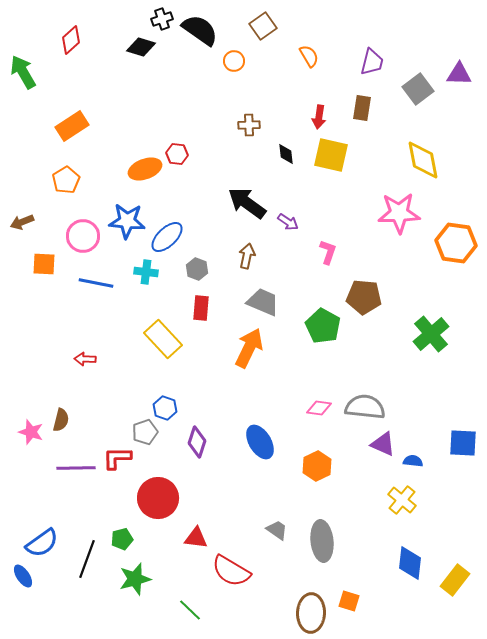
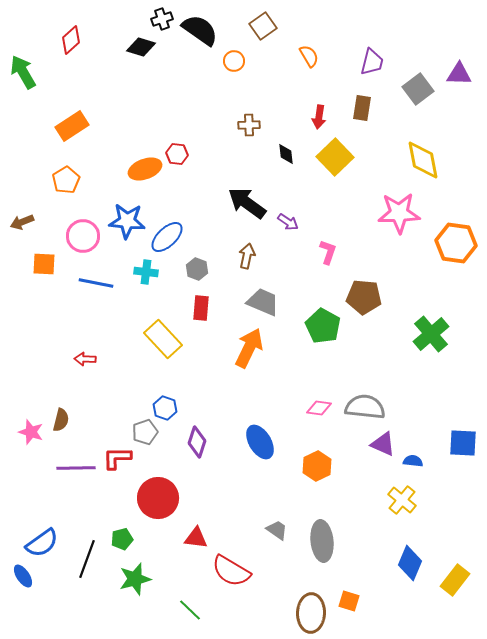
yellow square at (331, 155): moved 4 px right, 2 px down; rotated 33 degrees clockwise
blue diamond at (410, 563): rotated 16 degrees clockwise
